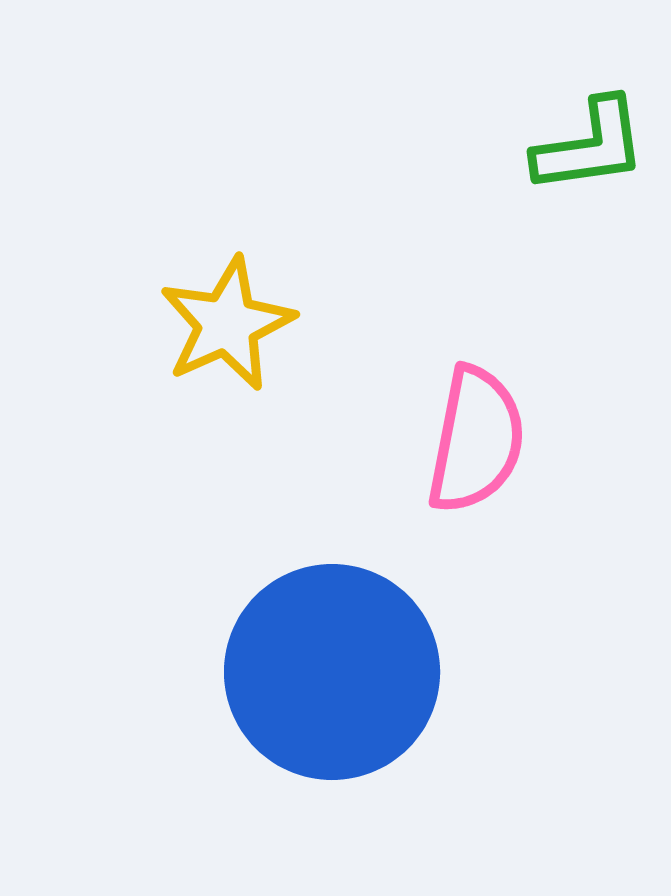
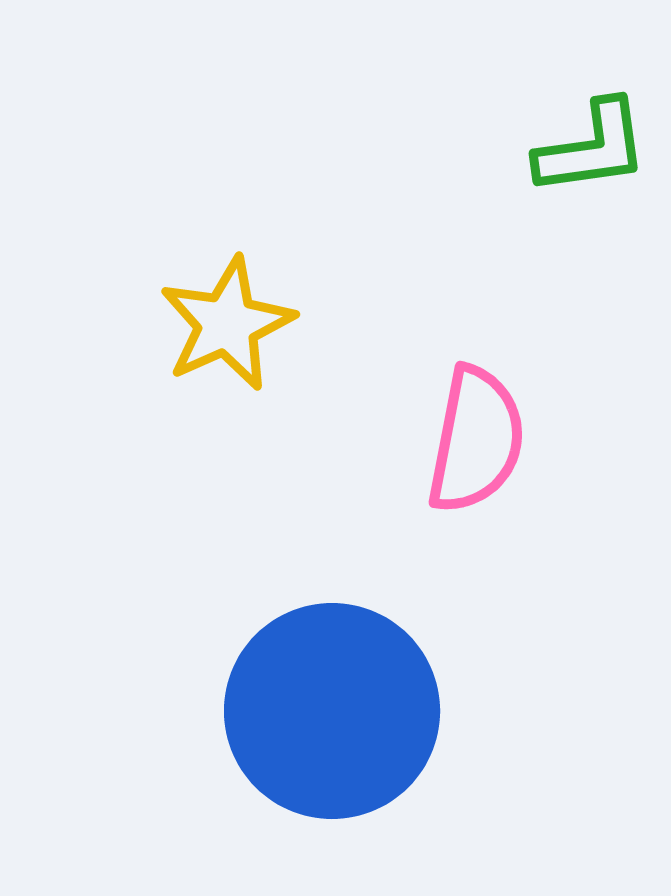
green L-shape: moved 2 px right, 2 px down
blue circle: moved 39 px down
